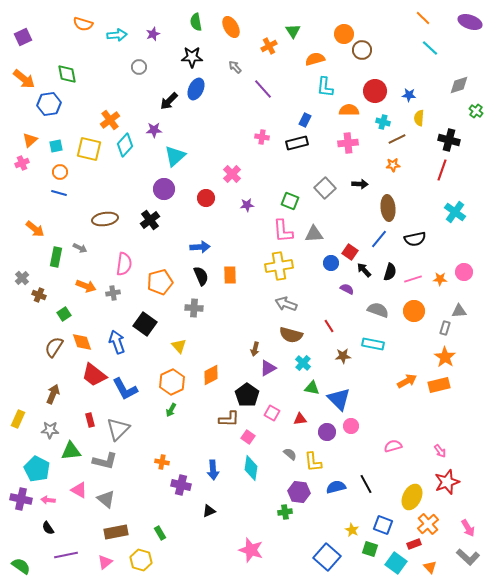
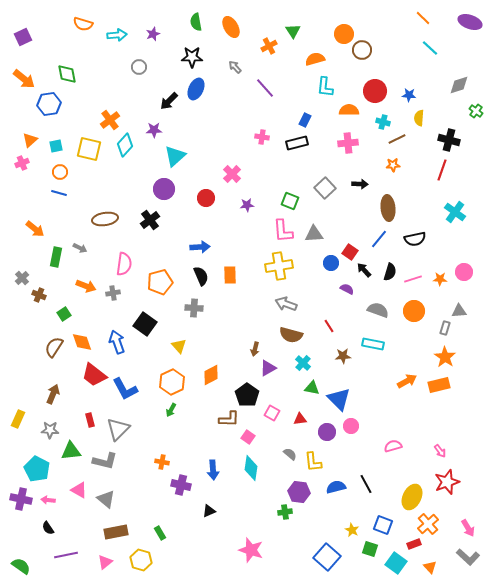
purple line at (263, 89): moved 2 px right, 1 px up
